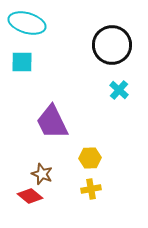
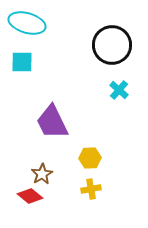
brown star: rotated 20 degrees clockwise
